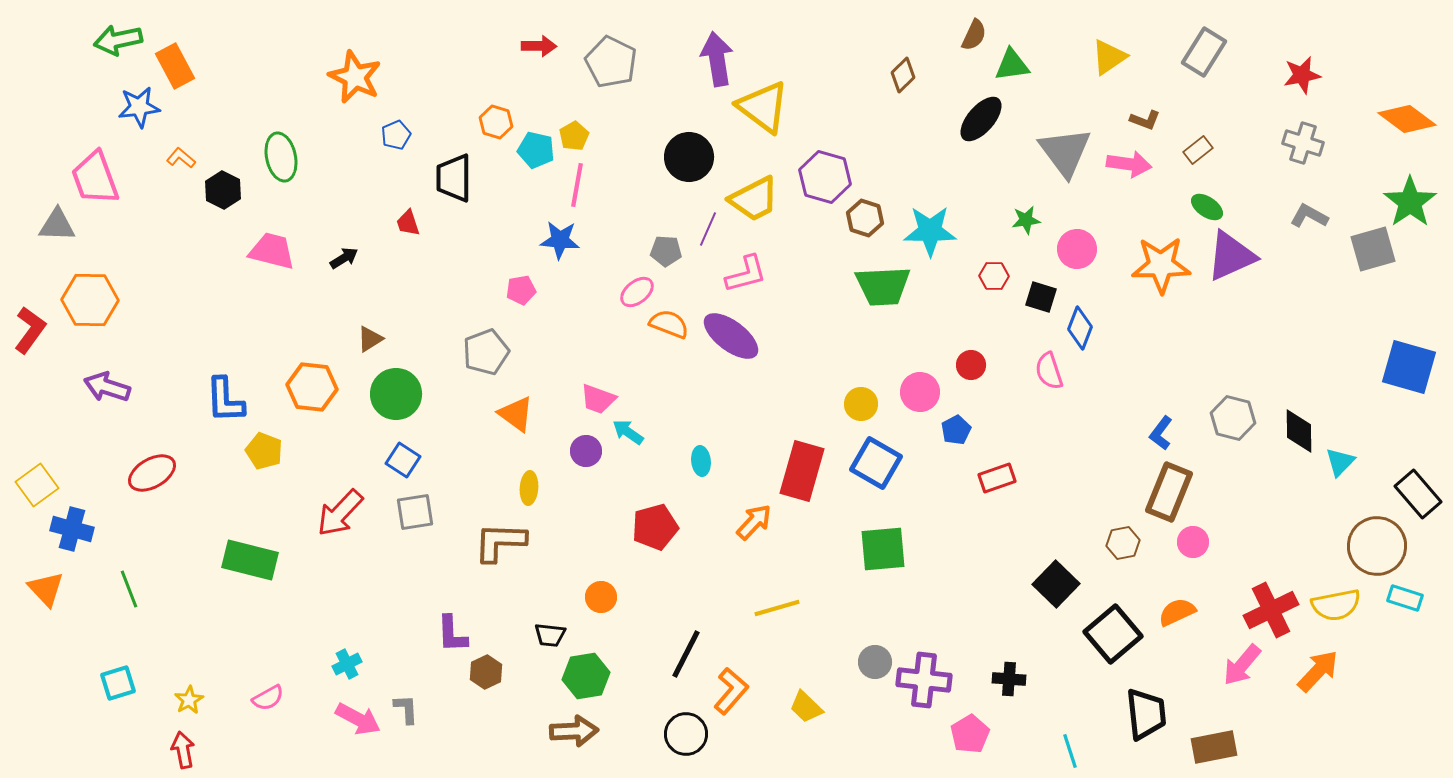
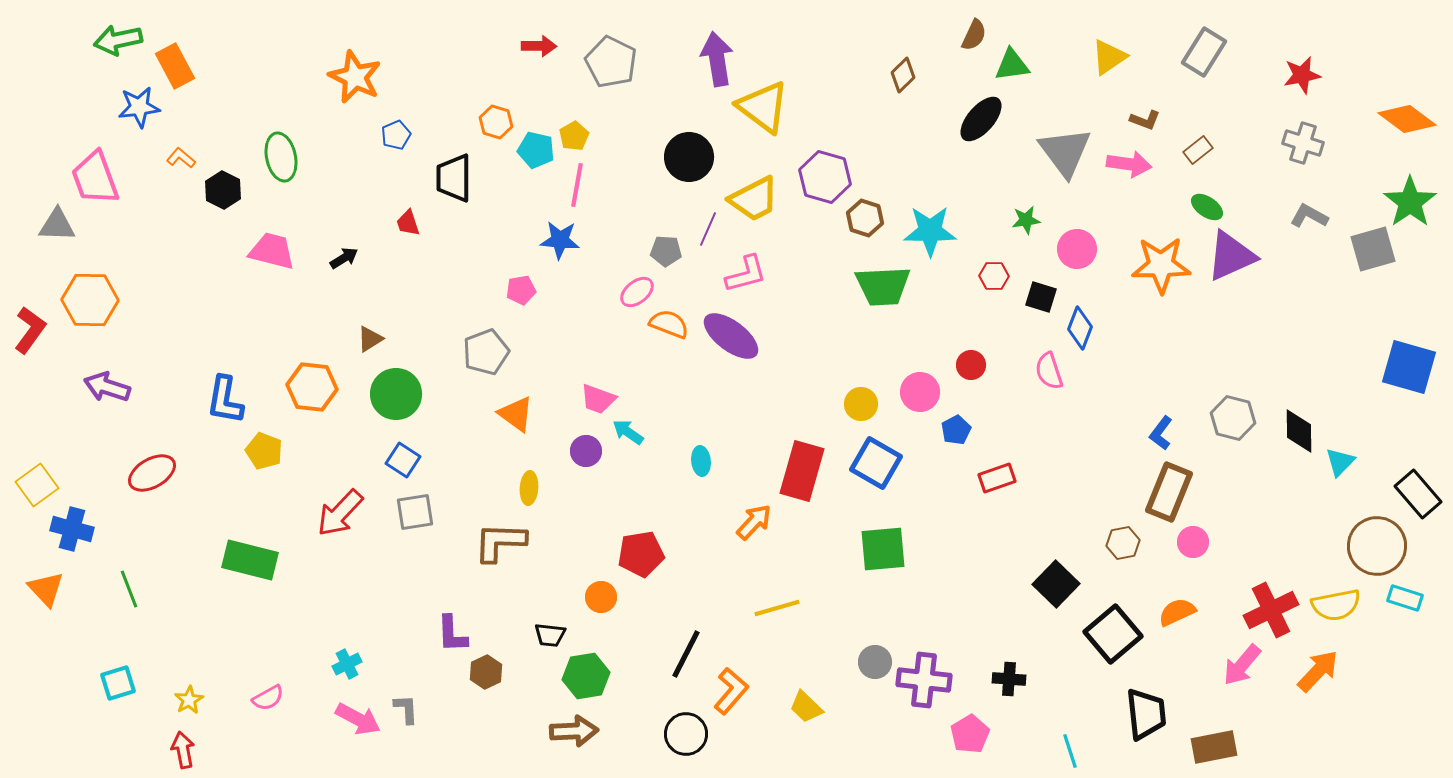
blue L-shape at (225, 400): rotated 12 degrees clockwise
red pentagon at (655, 527): moved 14 px left, 27 px down; rotated 6 degrees clockwise
